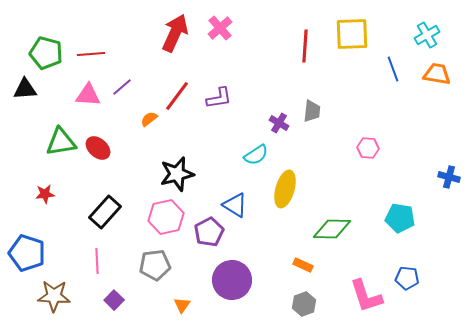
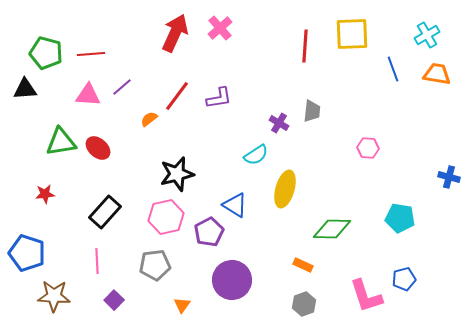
blue pentagon at (407, 278): moved 3 px left, 1 px down; rotated 20 degrees counterclockwise
